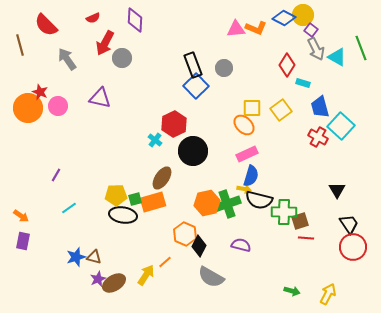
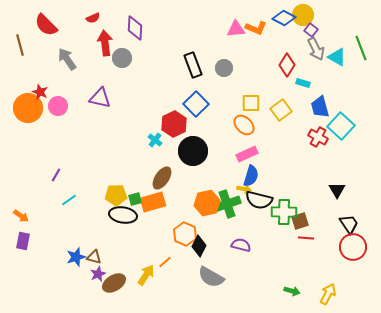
purple diamond at (135, 20): moved 8 px down
red arrow at (105, 43): rotated 145 degrees clockwise
blue square at (196, 86): moved 18 px down
yellow square at (252, 108): moved 1 px left, 5 px up
cyan line at (69, 208): moved 8 px up
purple star at (98, 279): moved 5 px up
